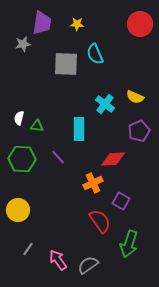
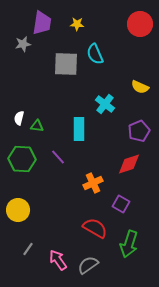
yellow semicircle: moved 5 px right, 10 px up
red diamond: moved 16 px right, 5 px down; rotated 15 degrees counterclockwise
purple square: moved 3 px down
red semicircle: moved 5 px left, 7 px down; rotated 25 degrees counterclockwise
